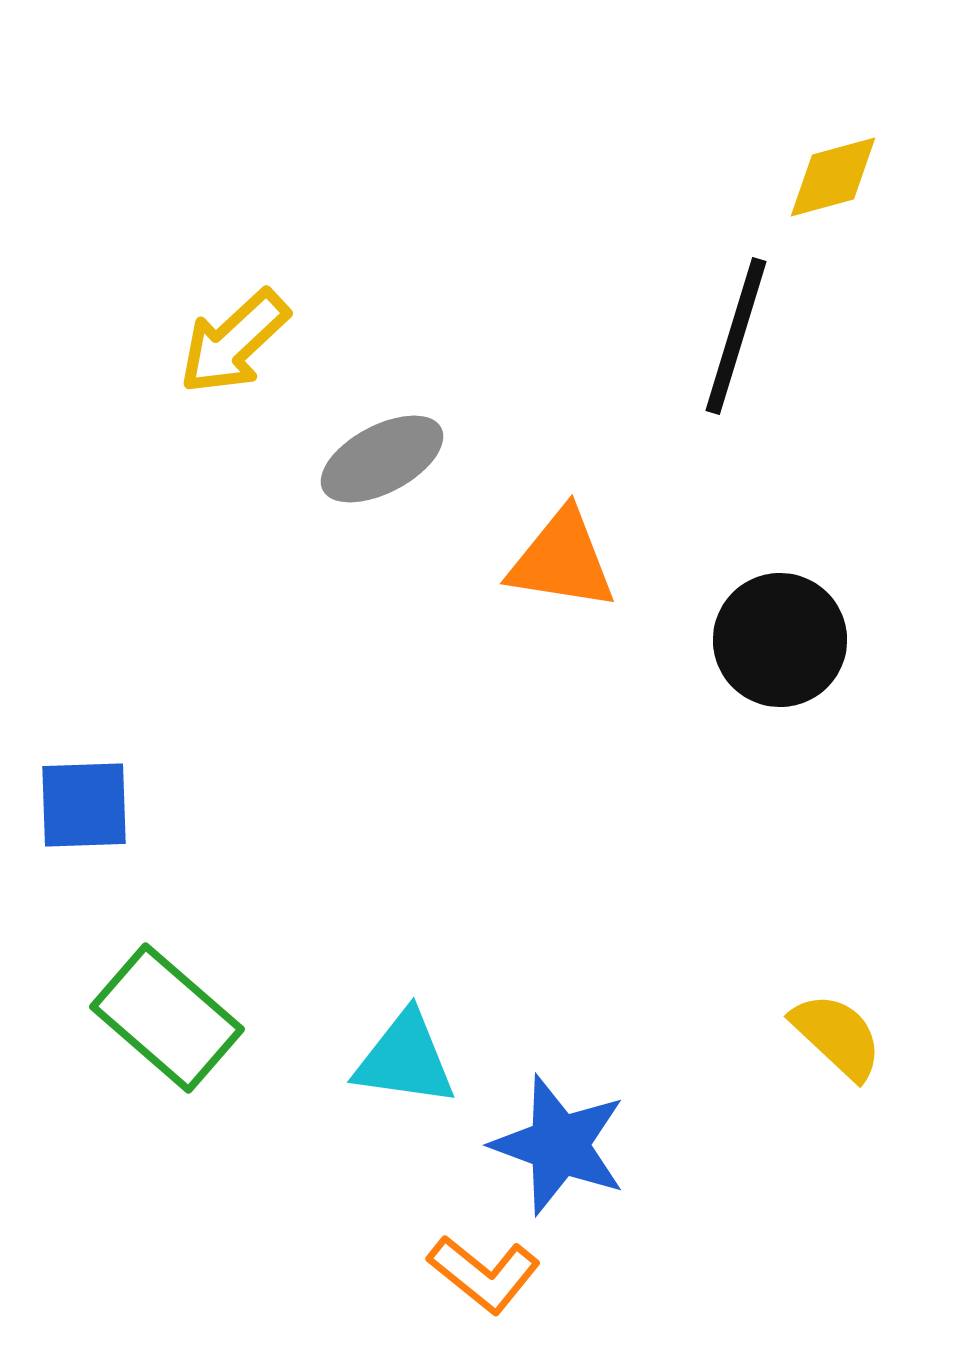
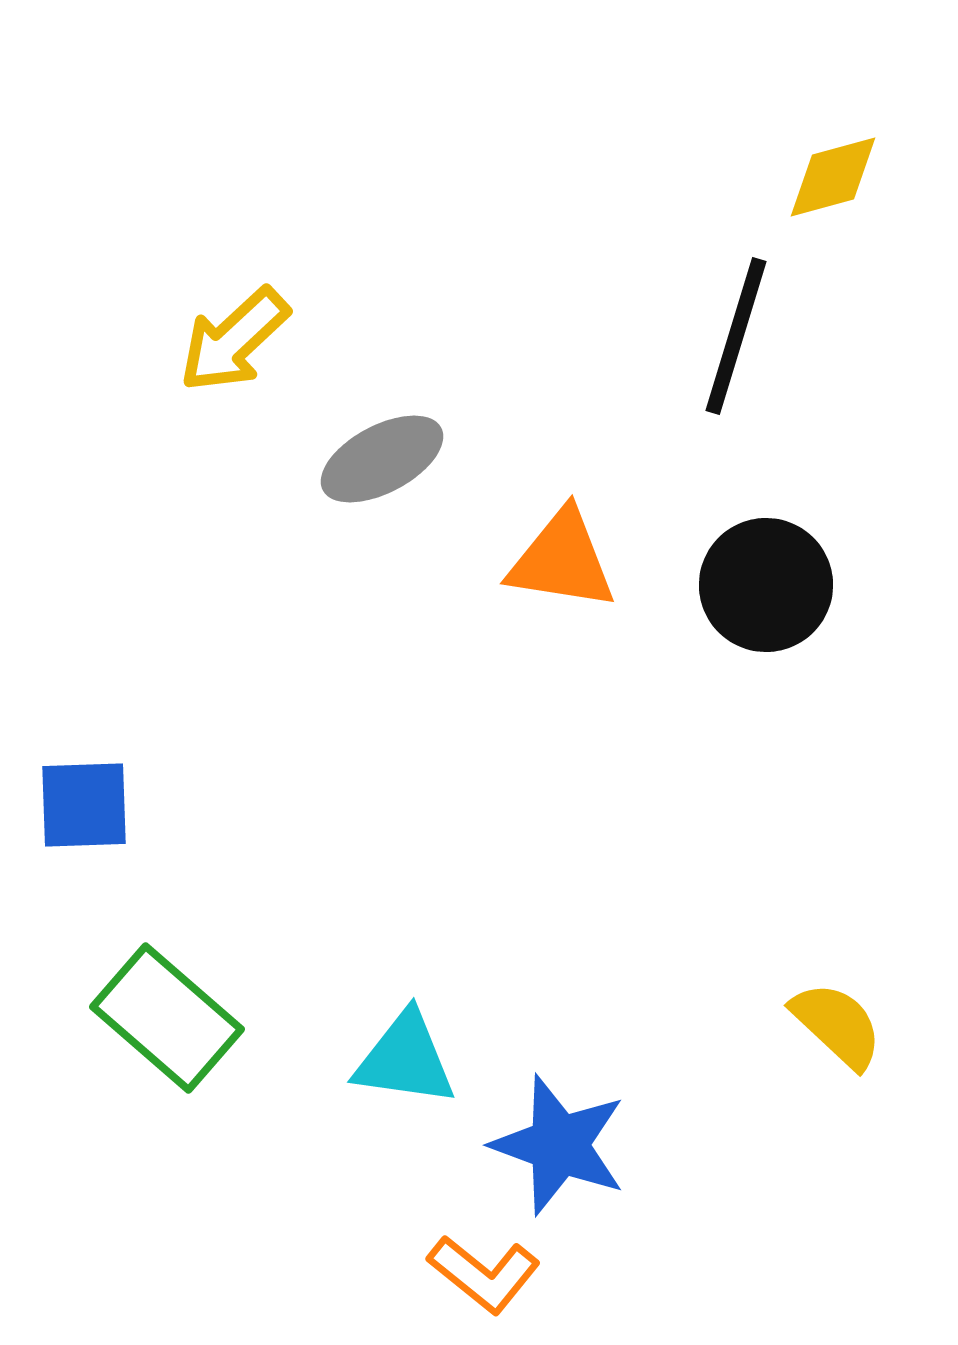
yellow arrow: moved 2 px up
black circle: moved 14 px left, 55 px up
yellow semicircle: moved 11 px up
